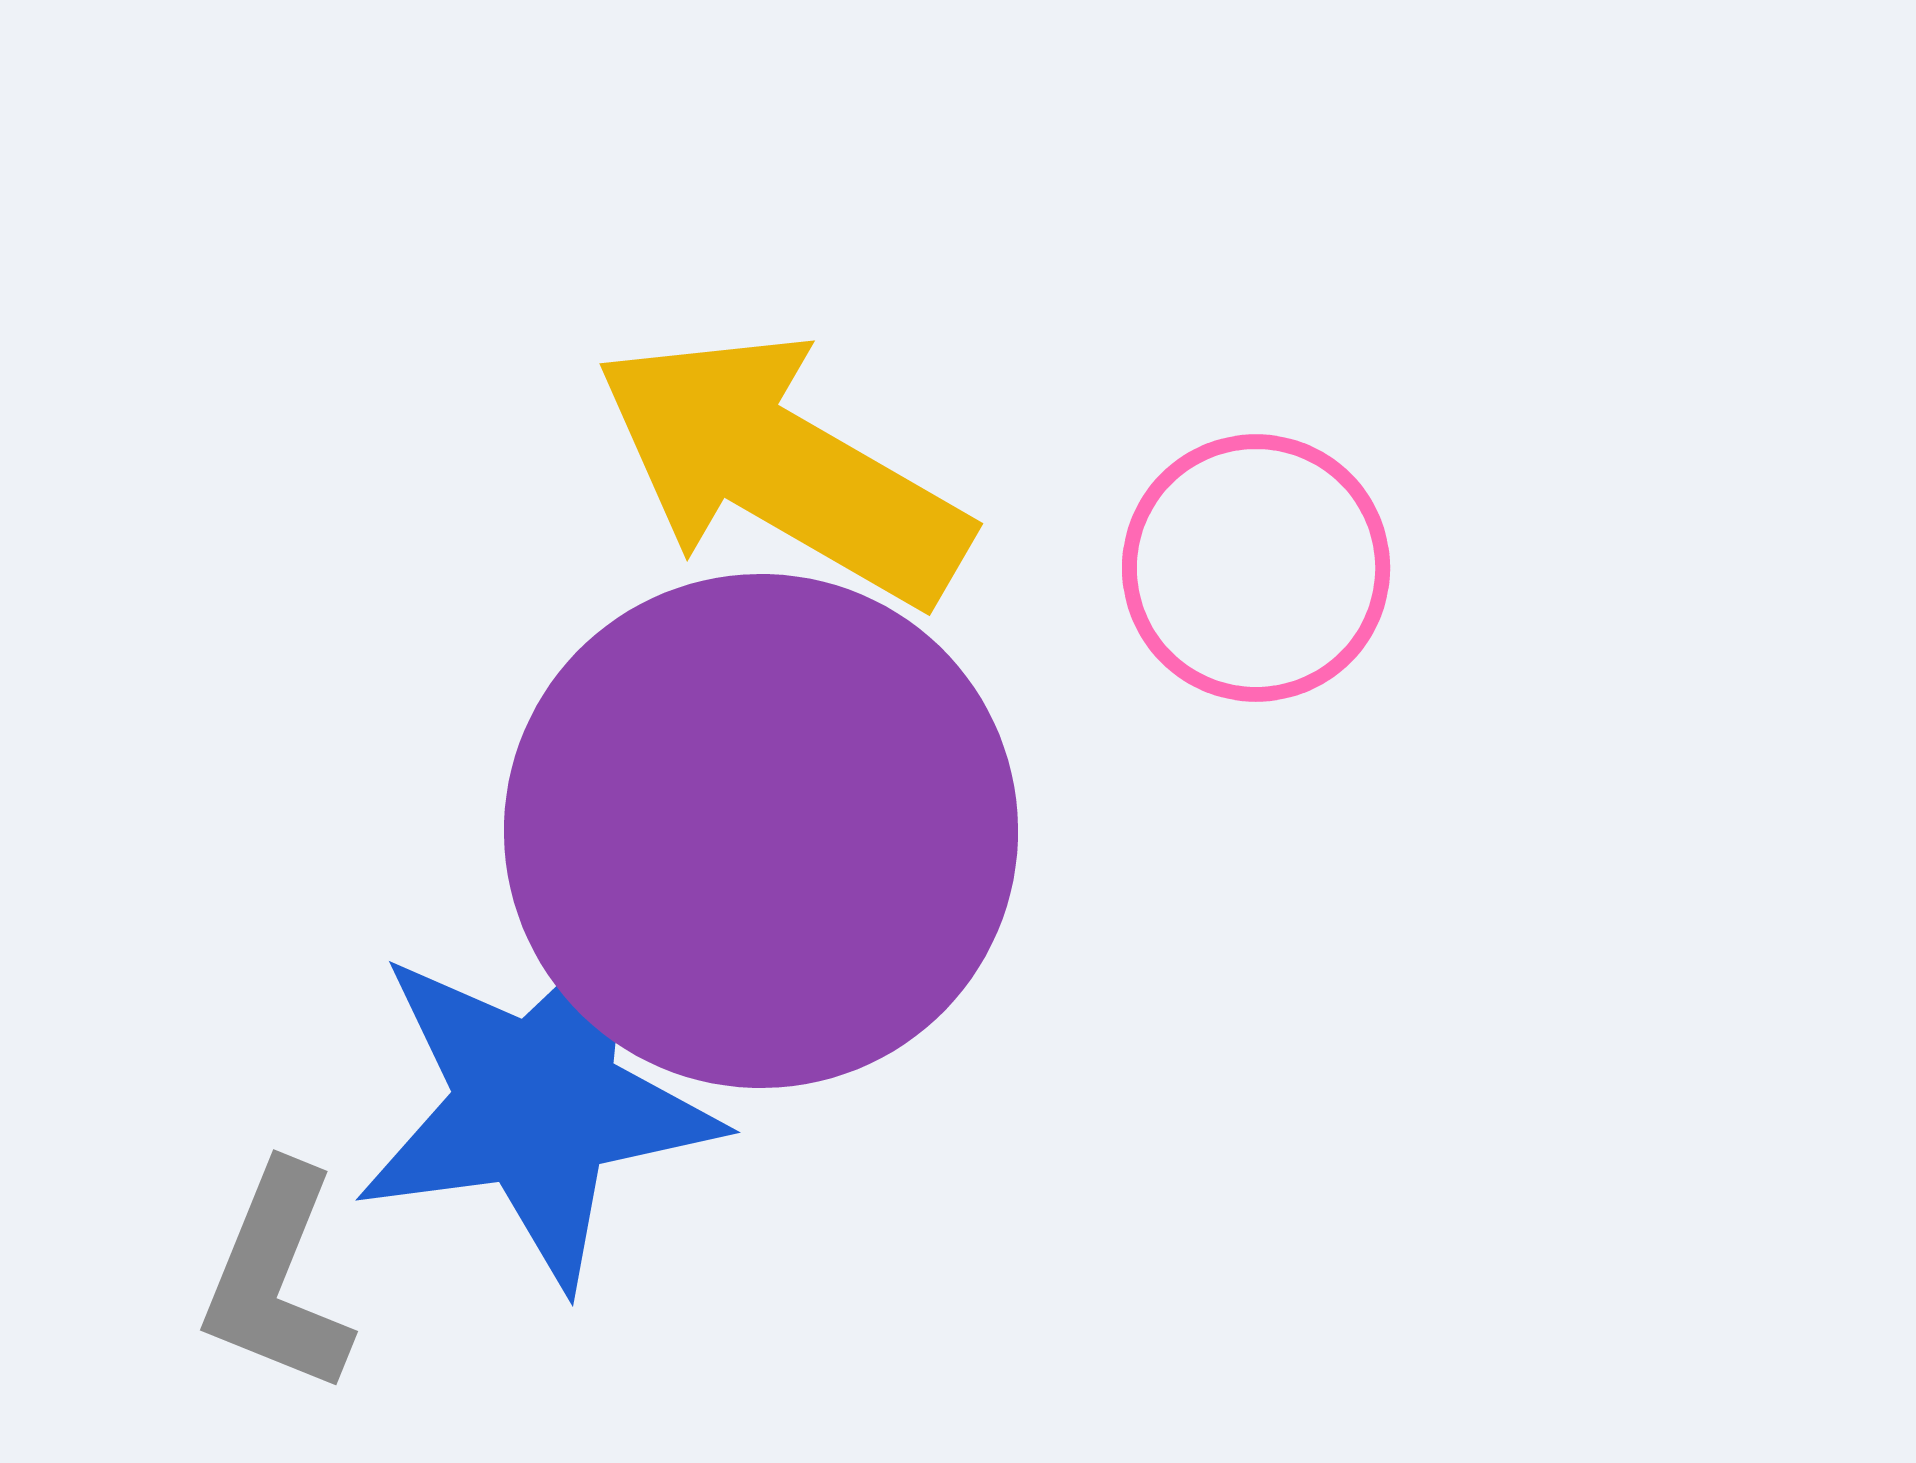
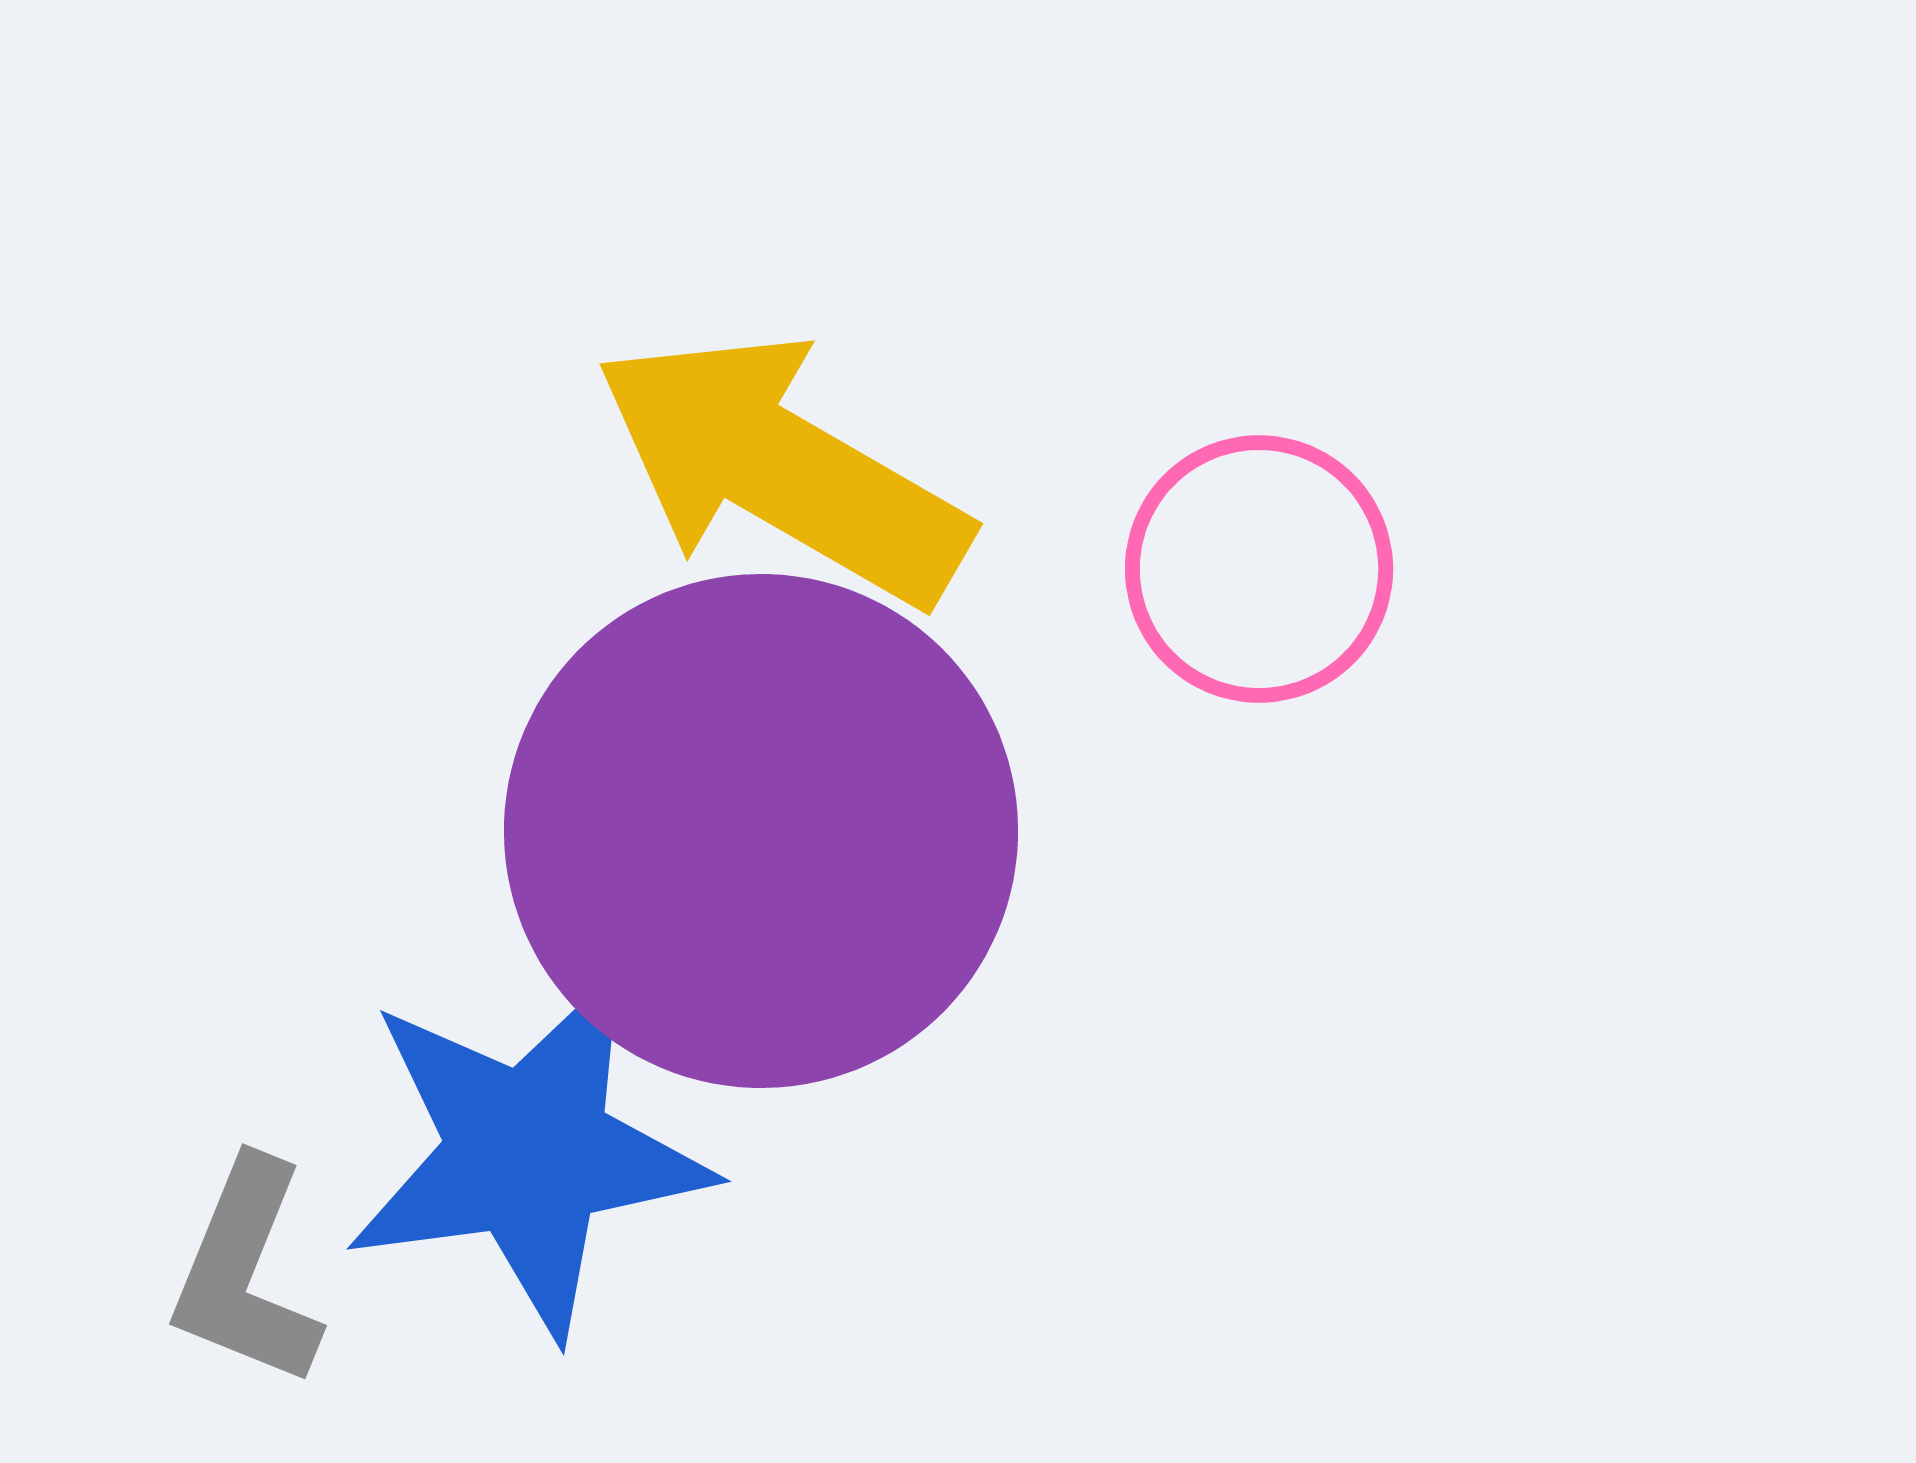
pink circle: moved 3 px right, 1 px down
blue star: moved 9 px left, 49 px down
gray L-shape: moved 31 px left, 6 px up
